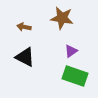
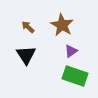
brown star: moved 7 px down; rotated 20 degrees clockwise
brown arrow: moved 4 px right; rotated 32 degrees clockwise
black triangle: moved 1 px right, 2 px up; rotated 30 degrees clockwise
